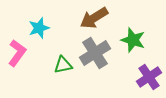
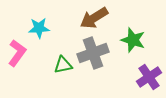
cyan star: rotated 15 degrees clockwise
gray cross: moved 2 px left; rotated 12 degrees clockwise
